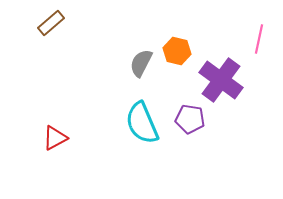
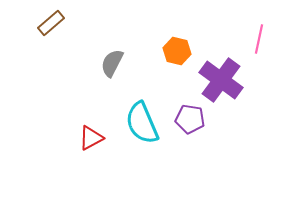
gray semicircle: moved 29 px left
red triangle: moved 36 px right
